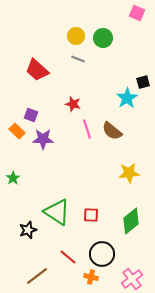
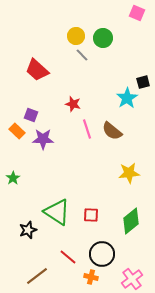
gray line: moved 4 px right, 4 px up; rotated 24 degrees clockwise
